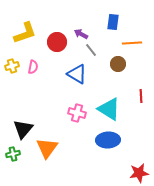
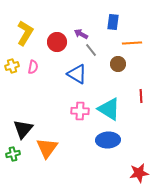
yellow L-shape: rotated 40 degrees counterclockwise
pink cross: moved 3 px right, 2 px up; rotated 12 degrees counterclockwise
